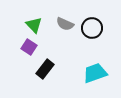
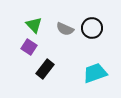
gray semicircle: moved 5 px down
